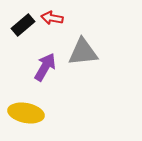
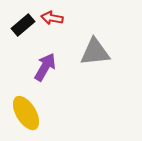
gray triangle: moved 12 px right
yellow ellipse: rotated 48 degrees clockwise
